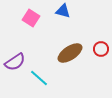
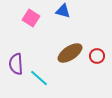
red circle: moved 4 px left, 7 px down
purple semicircle: moved 1 px right, 2 px down; rotated 120 degrees clockwise
